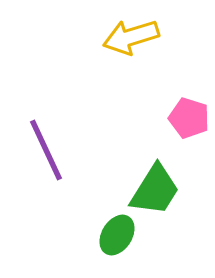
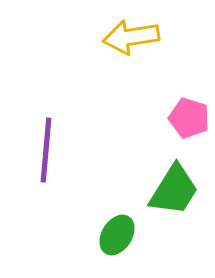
yellow arrow: rotated 8 degrees clockwise
purple line: rotated 30 degrees clockwise
green trapezoid: moved 19 px right
